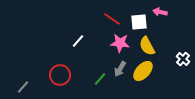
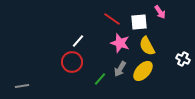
pink arrow: rotated 136 degrees counterclockwise
pink star: rotated 12 degrees clockwise
white cross: rotated 16 degrees counterclockwise
red circle: moved 12 px right, 13 px up
gray line: moved 1 px left, 1 px up; rotated 40 degrees clockwise
